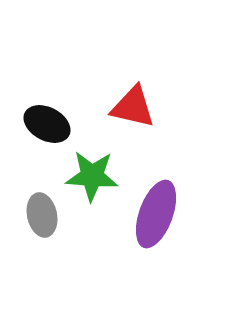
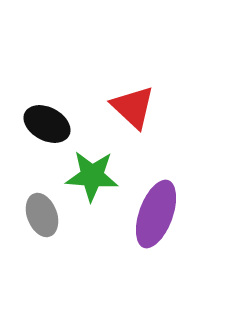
red triangle: rotated 30 degrees clockwise
gray ellipse: rotated 9 degrees counterclockwise
